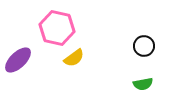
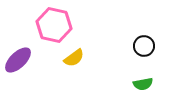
pink hexagon: moved 3 px left, 3 px up
